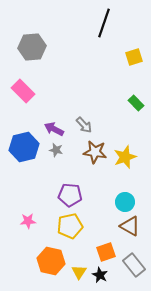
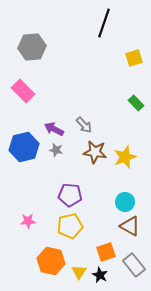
yellow square: moved 1 px down
